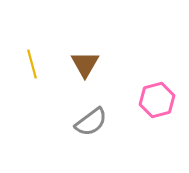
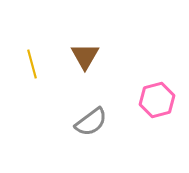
brown triangle: moved 8 px up
